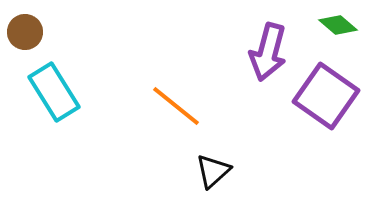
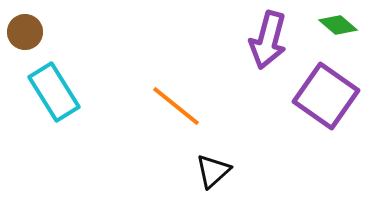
purple arrow: moved 12 px up
